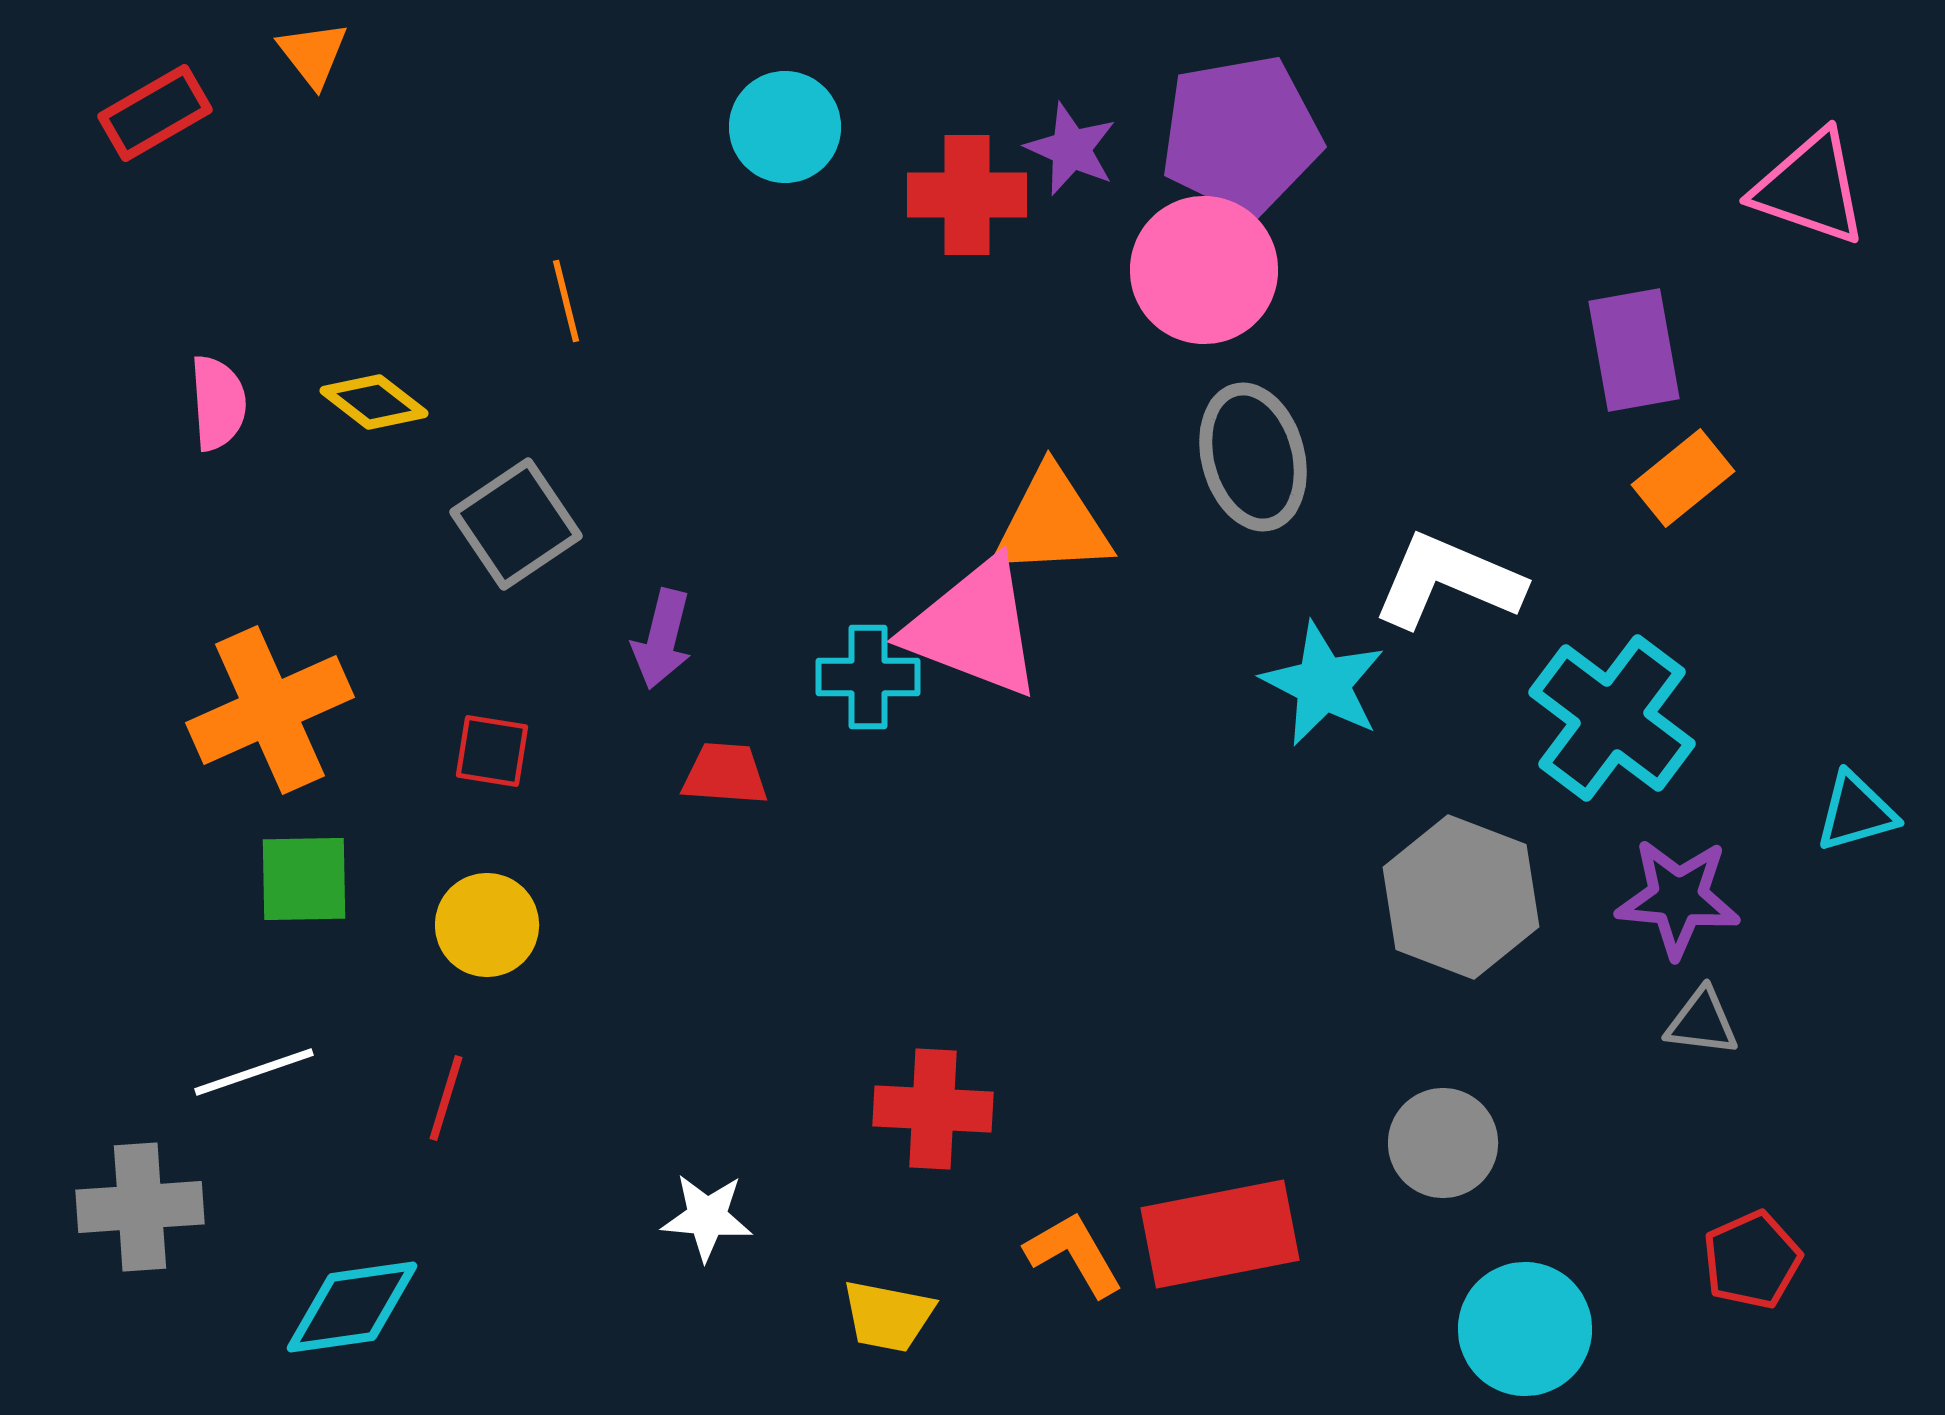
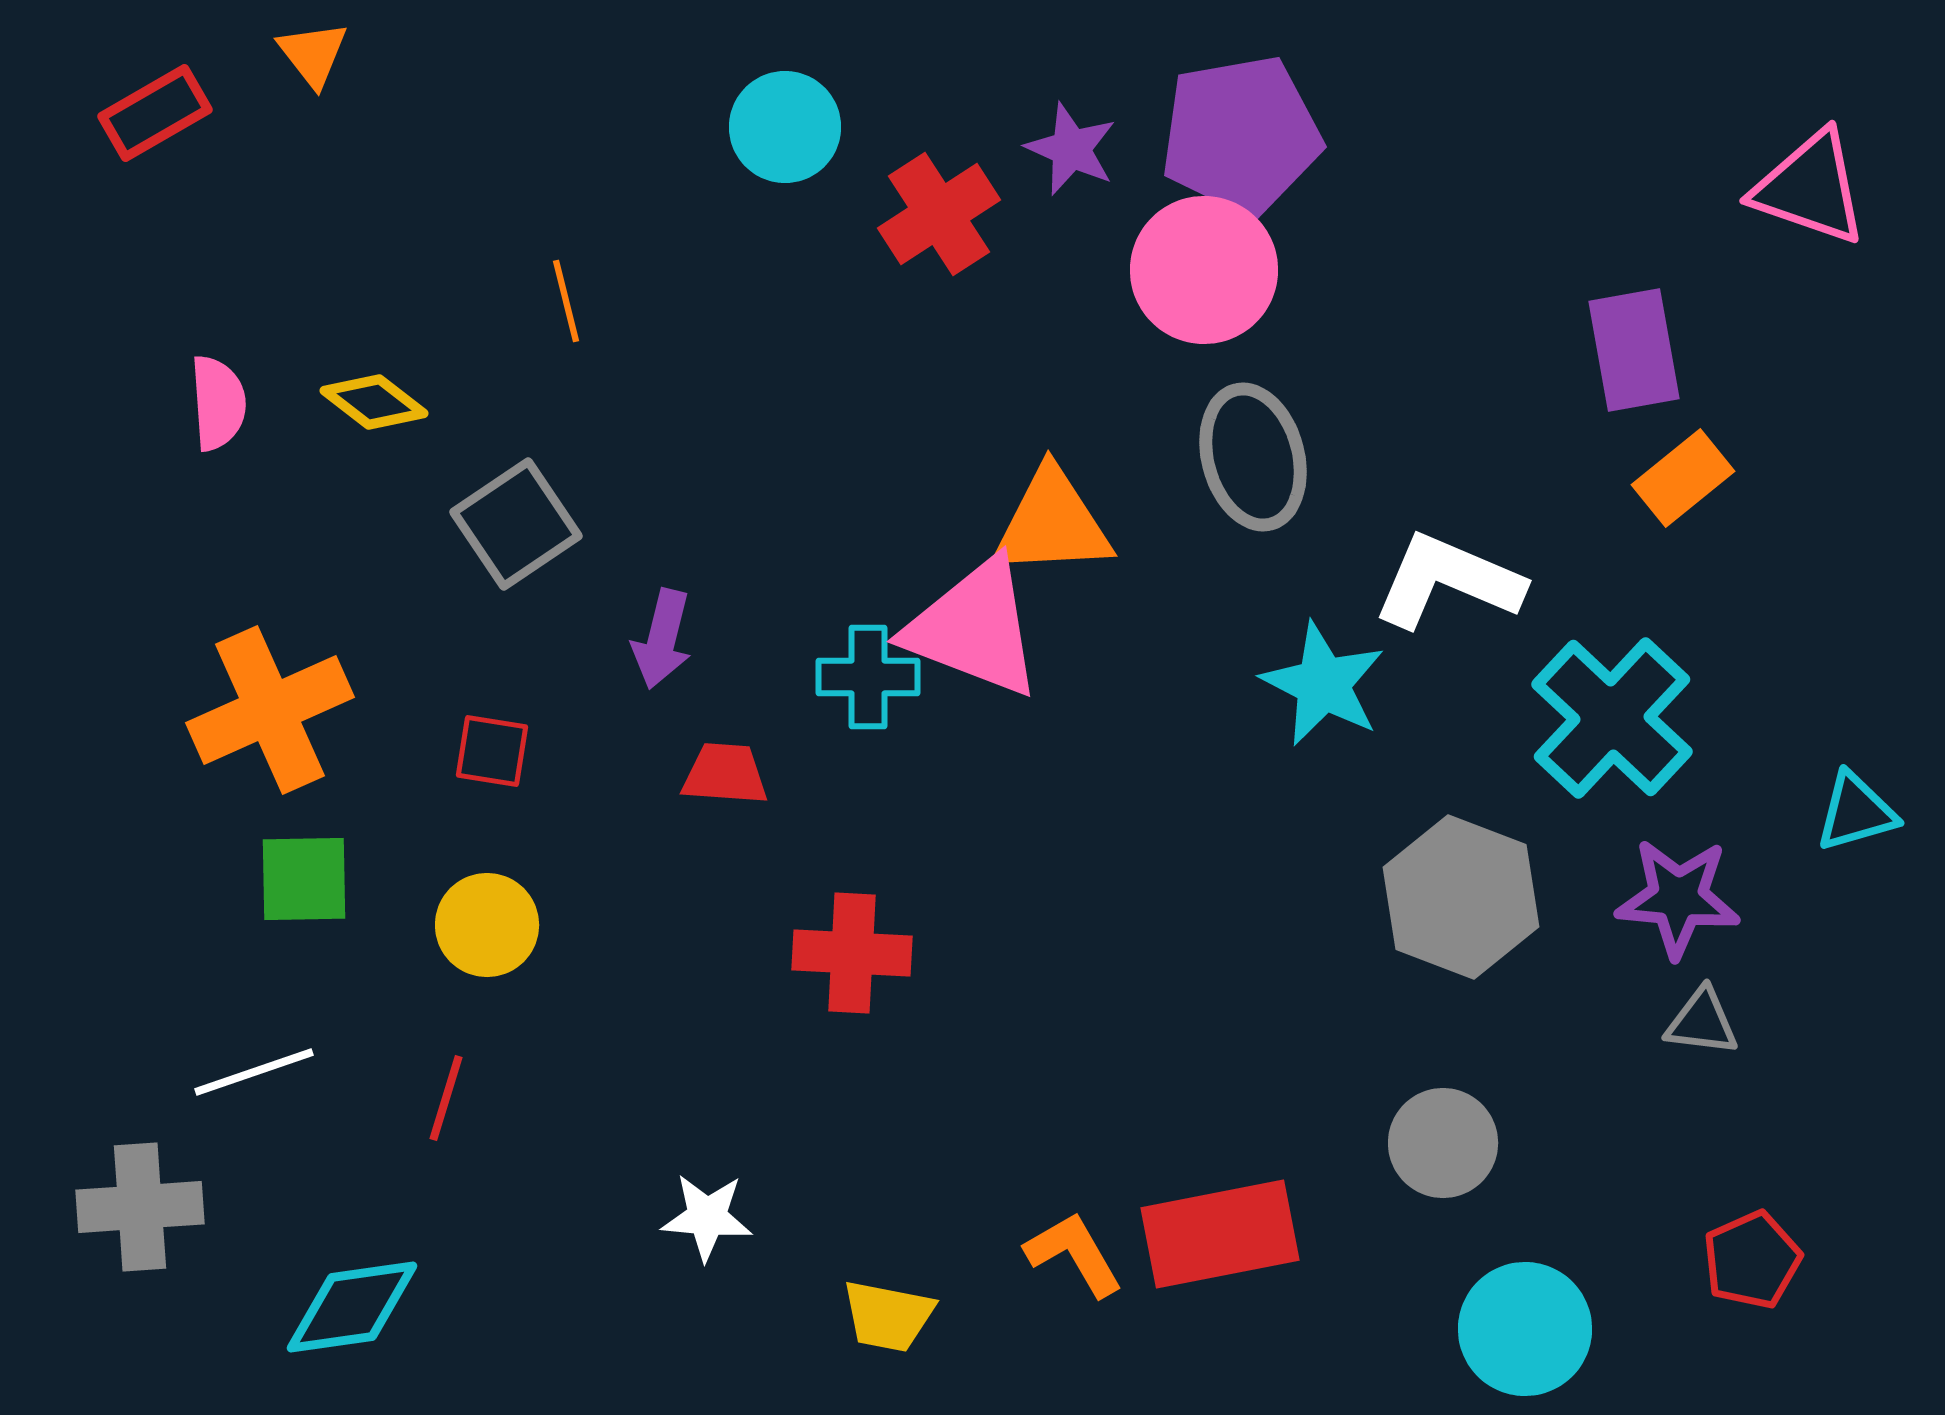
red cross at (967, 195): moved 28 px left, 19 px down; rotated 33 degrees counterclockwise
cyan cross at (1612, 718): rotated 6 degrees clockwise
red cross at (933, 1109): moved 81 px left, 156 px up
